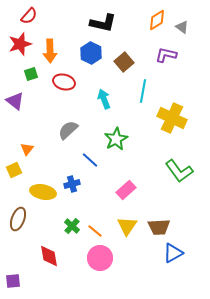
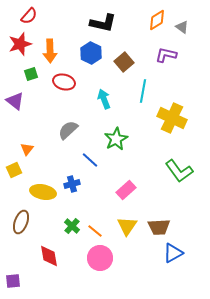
brown ellipse: moved 3 px right, 3 px down
